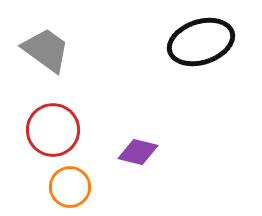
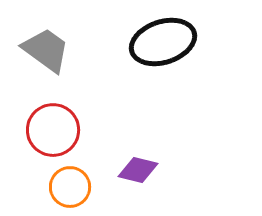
black ellipse: moved 38 px left
purple diamond: moved 18 px down
